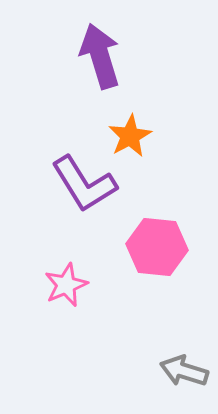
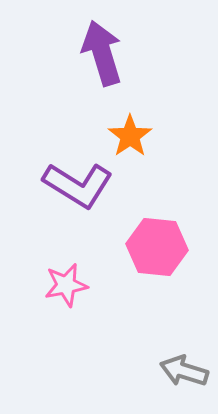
purple arrow: moved 2 px right, 3 px up
orange star: rotated 6 degrees counterclockwise
purple L-shape: moved 6 px left, 1 px down; rotated 26 degrees counterclockwise
pink star: rotated 12 degrees clockwise
